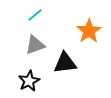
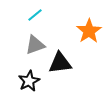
black triangle: moved 5 px left
